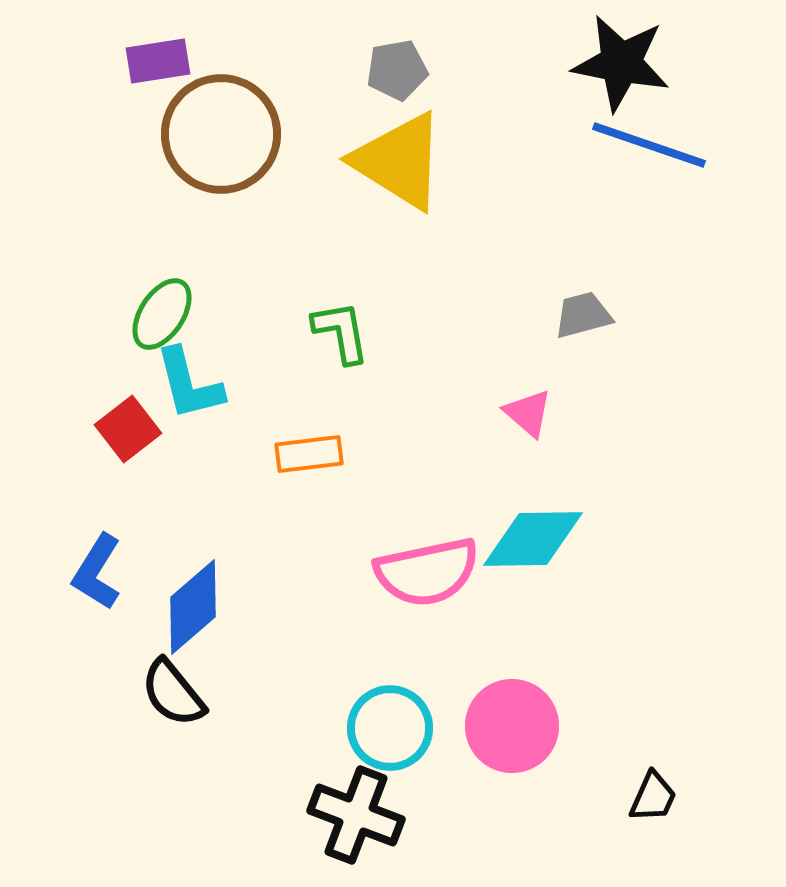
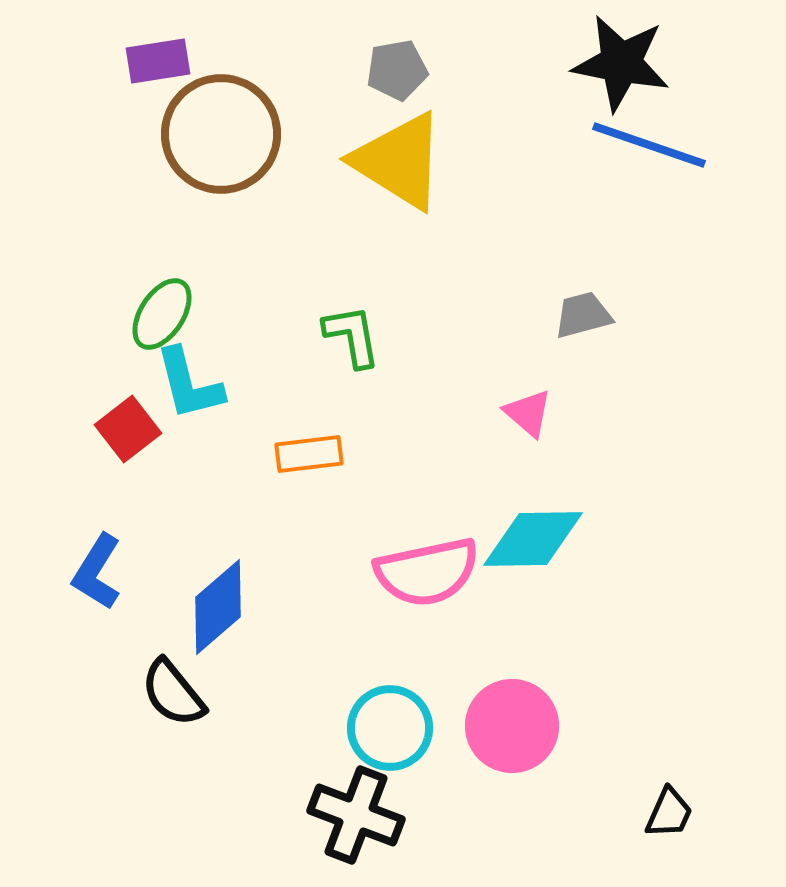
green L-shape: moved 11 px right, 4 px down
blue diamond: moved 25 px right
black trapezoid: moved 16 px right, 16 px down
